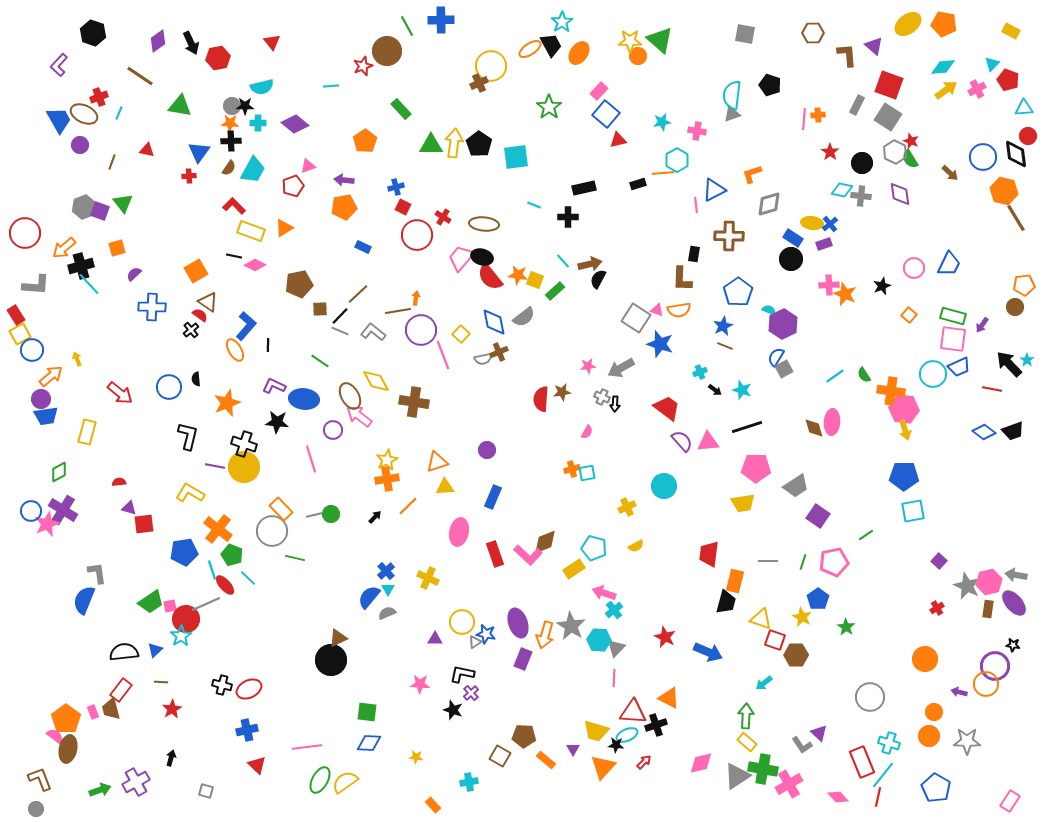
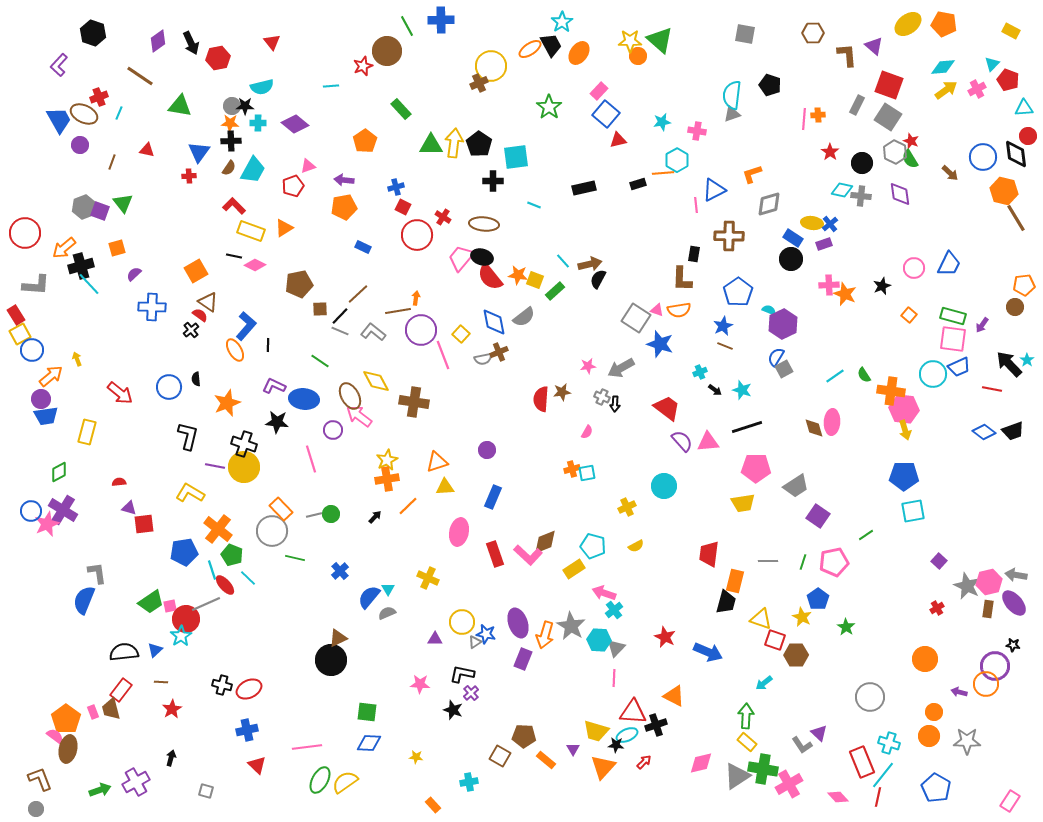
black cross at (568, 217): moved 75 px left, 36 px up
cyan pentagon at (594, 548): moved 1 px left, 2 px up
blue cross at (386, 571): moved 46 px left
orange triangle at (669, 698): moved 5 px right, 2 px up
